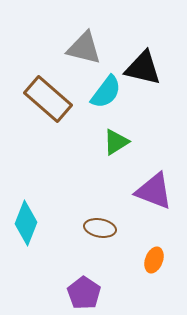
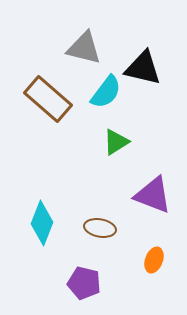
purple triangle: moved 1 px left, 4 px down
cyan diamond: moved 16 px right
purple pentagon: moved 10 px up; rotated 20 degrees counterclockwise
